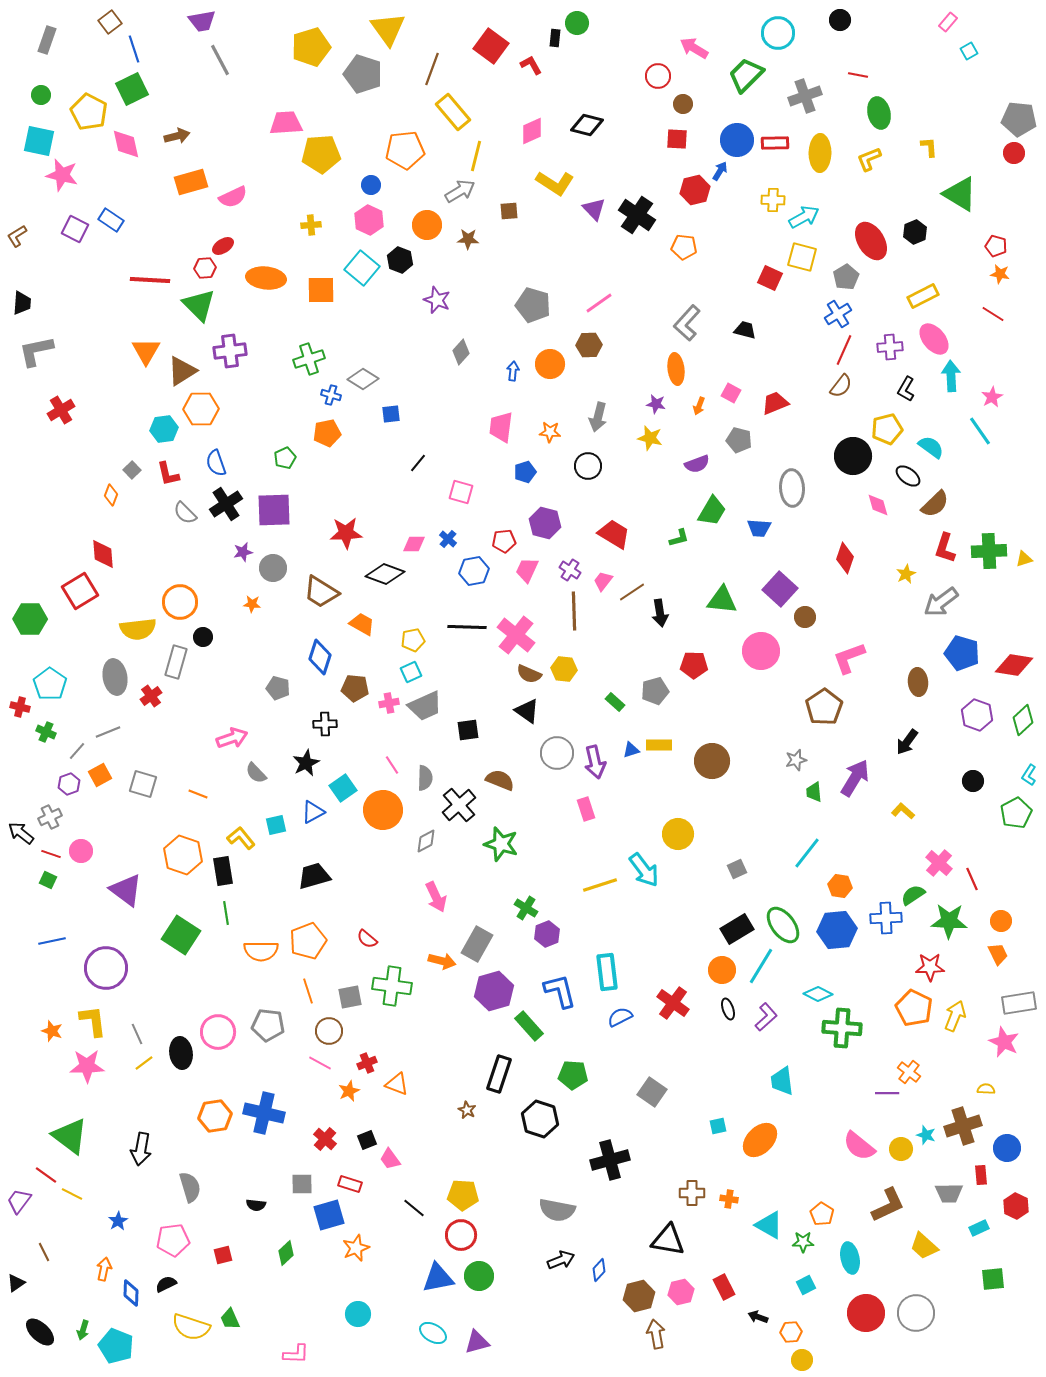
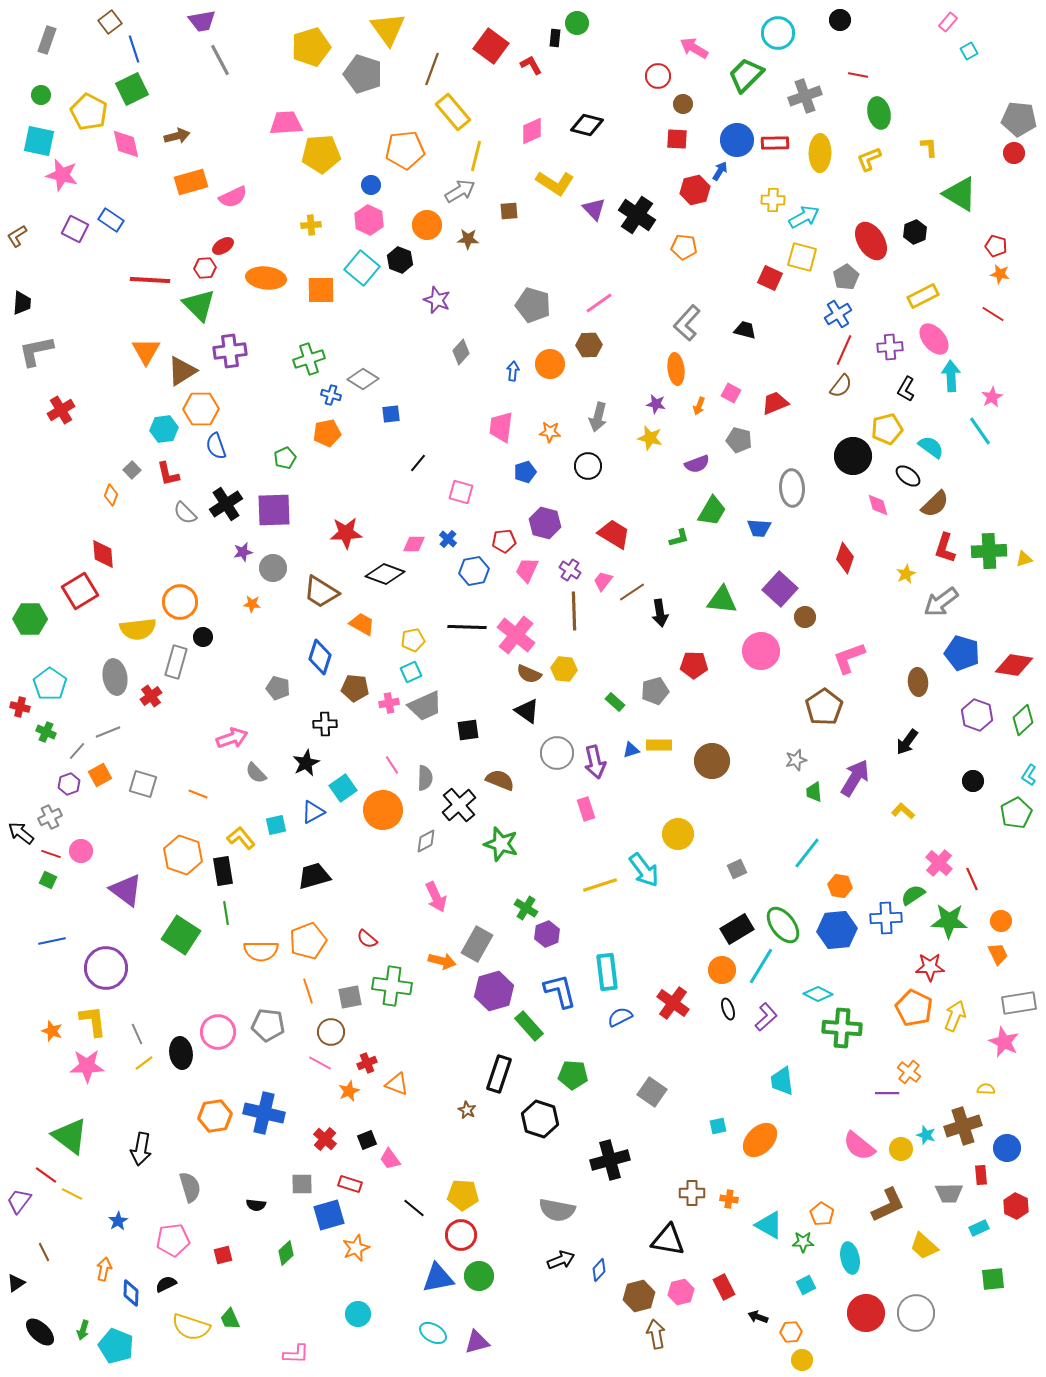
blue semicircle at (216, 463): moved 17 px up
brown circle at (329, 1031): moved 2 px right, 1 px down
